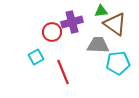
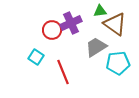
green triangle: moved 1 px left
purple cross: moved 1 px left, 1 px down; rotated 10 degrees counterclockwise
red circle: moved 2 px up
gray trapezoid: moved 2 px left, 2 px down; rotated 35 degrees counterclockwise
cyan square: rotated 28 degrees counterclockwise
